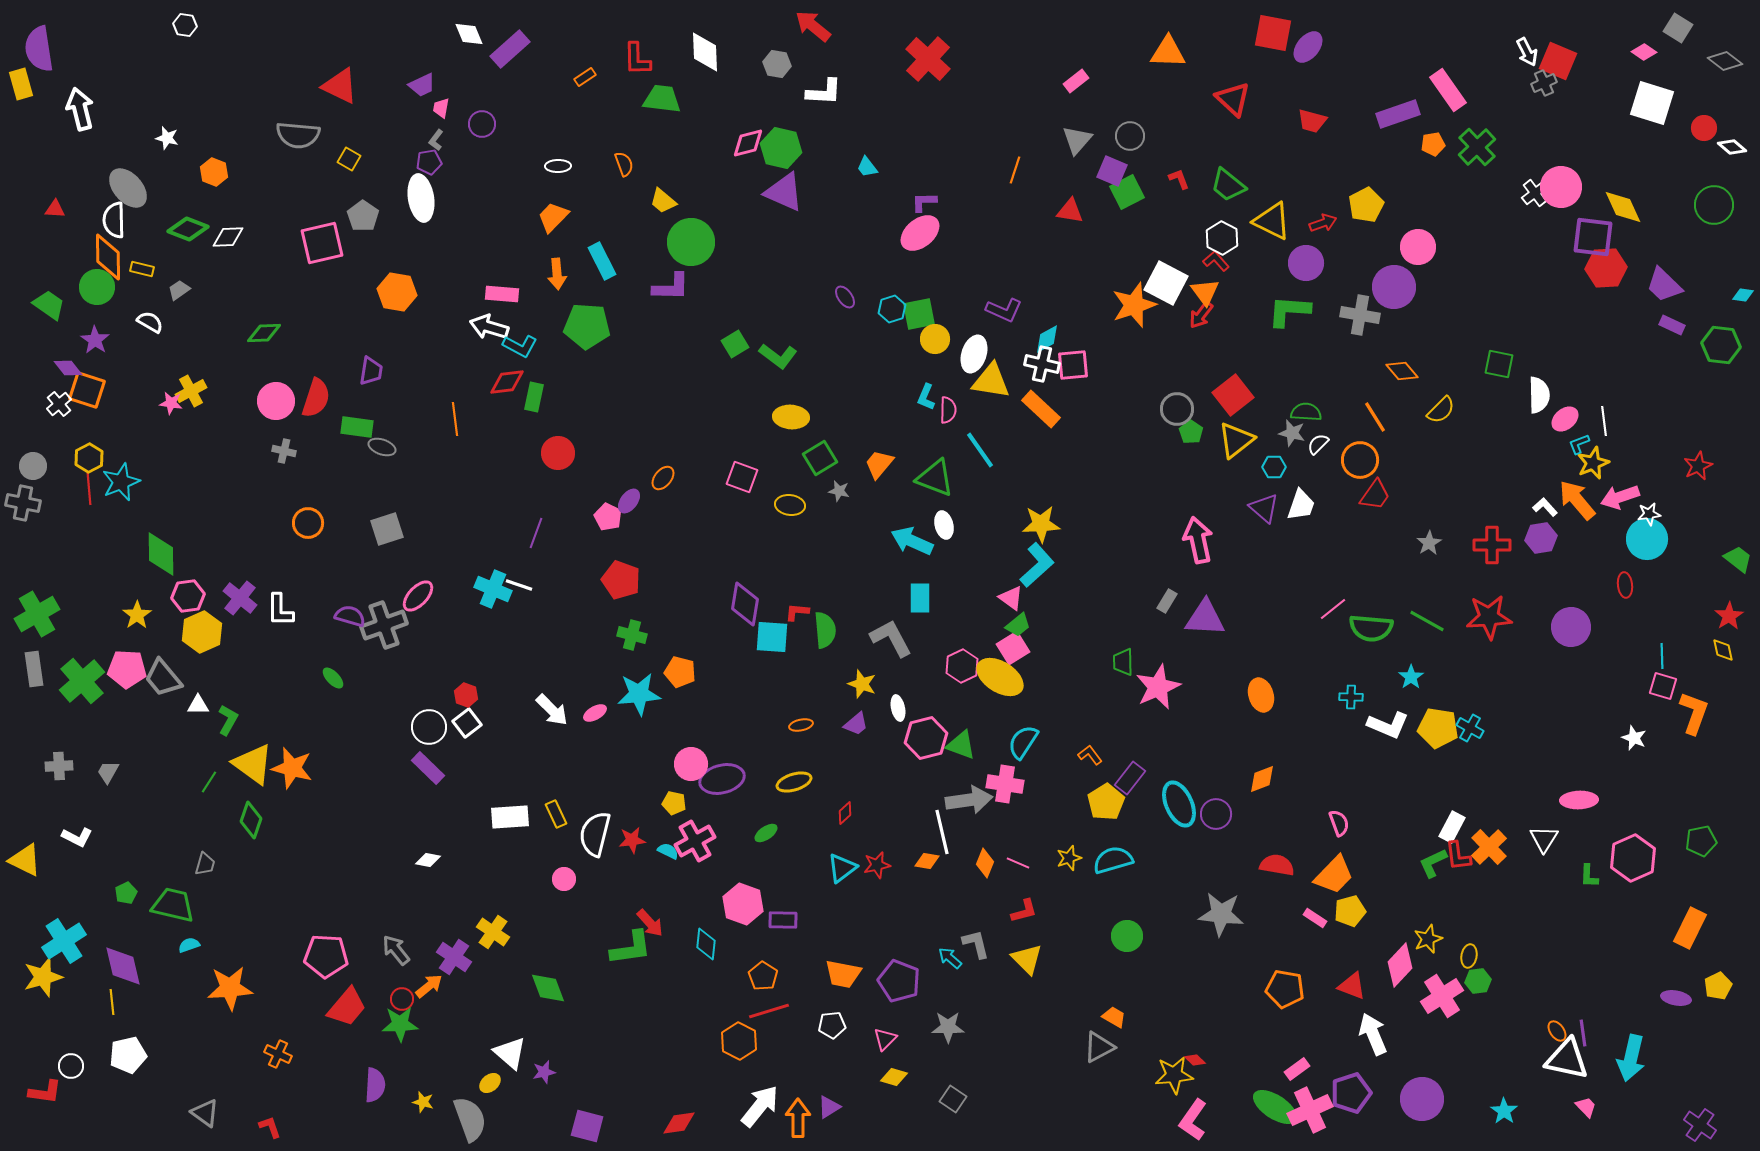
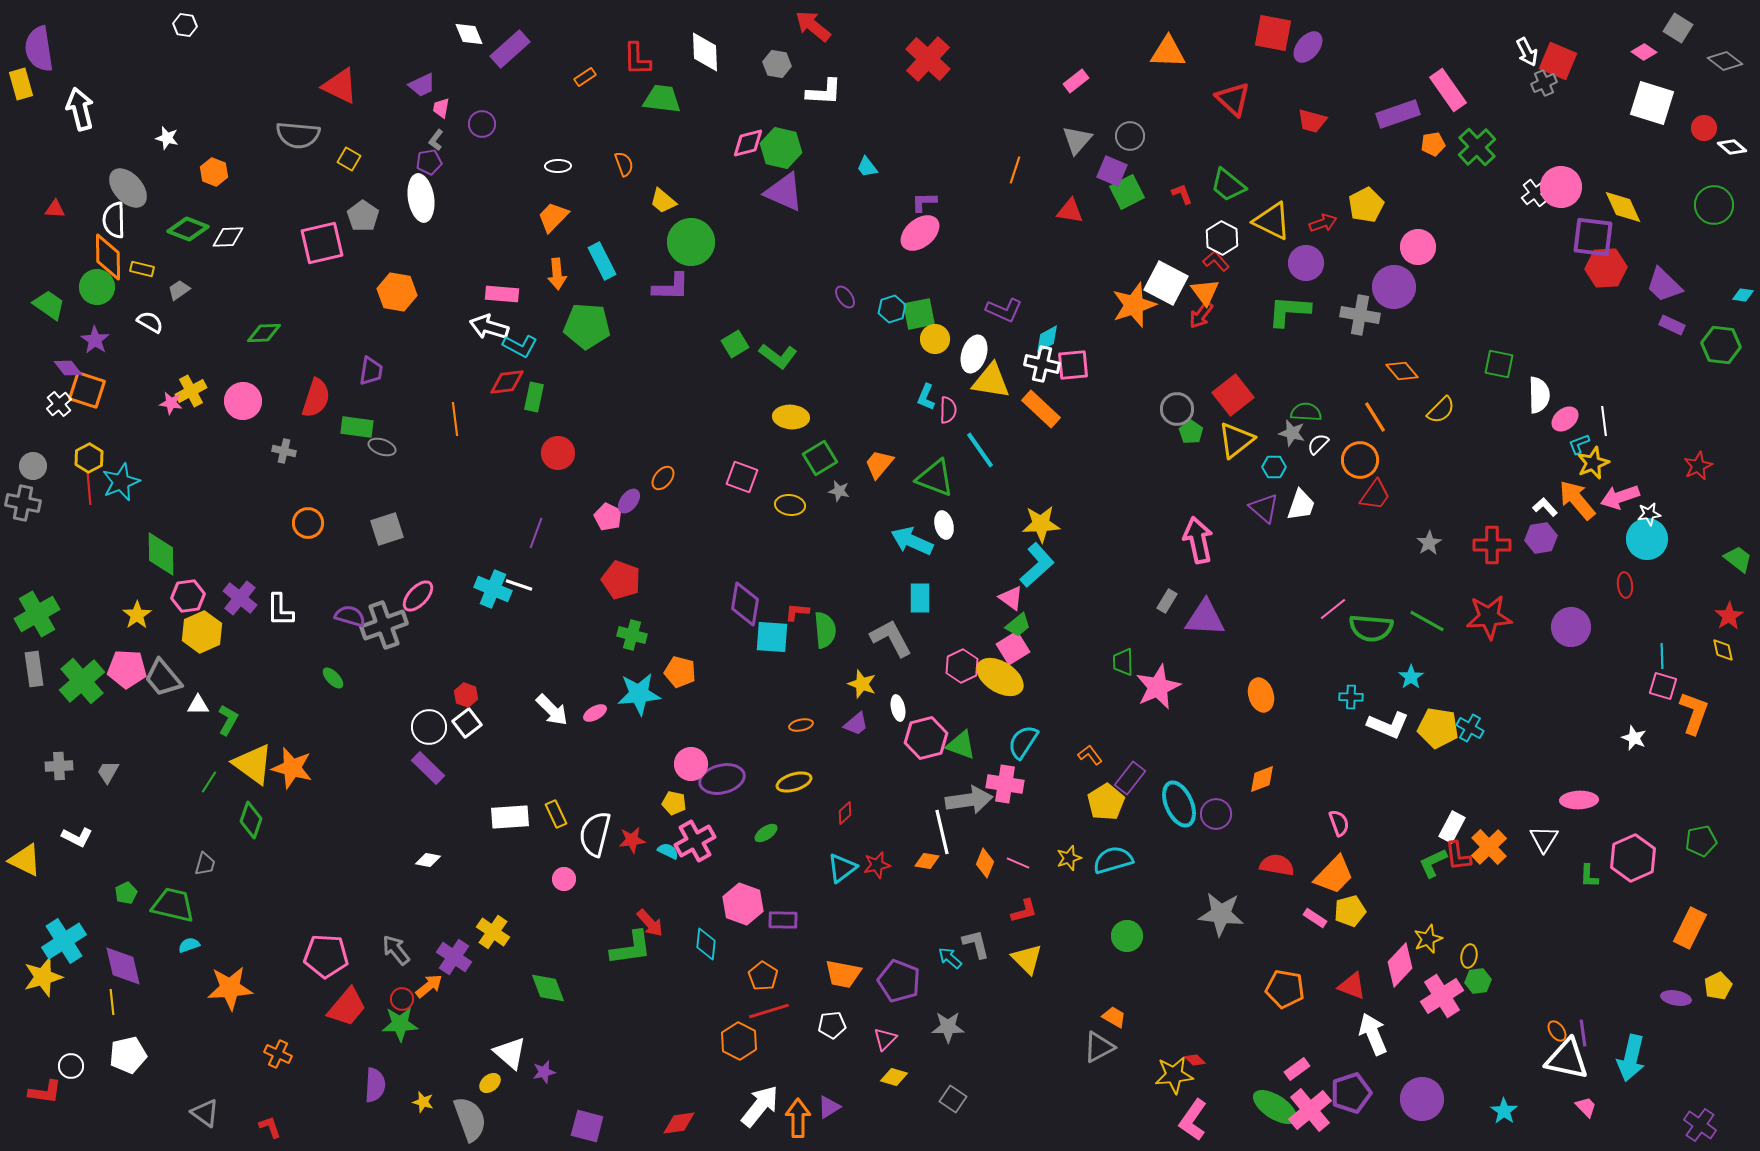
red L-shape at (1179, 179): moved 3 px right, 15 px down
pink circle at (276, 401): moved 33 px left
pink cross at (1310, 1110): rotated 15 degrees counterclockwise
